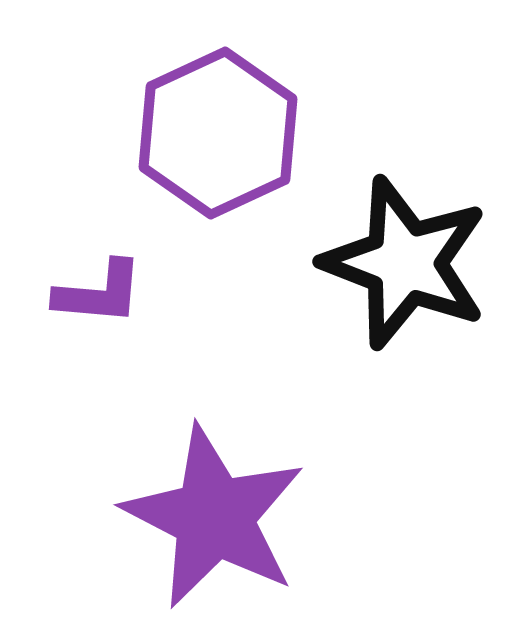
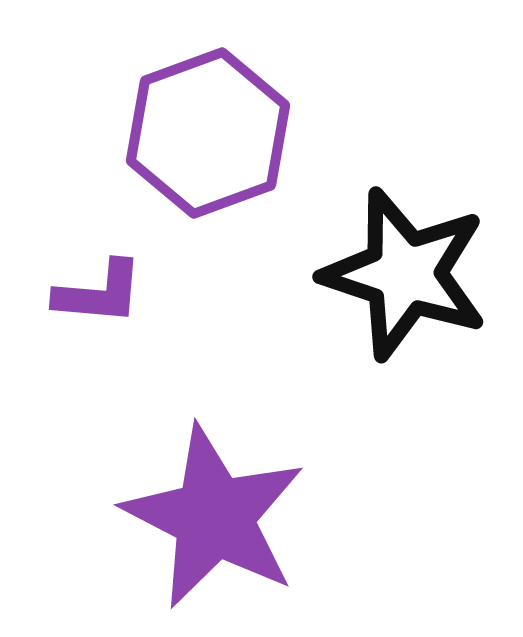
purple hexagon: moved 10 px left; rotated 5 degrees clockwise
black star: moved 11 px down; rotated 3 degrees counterclockwise
